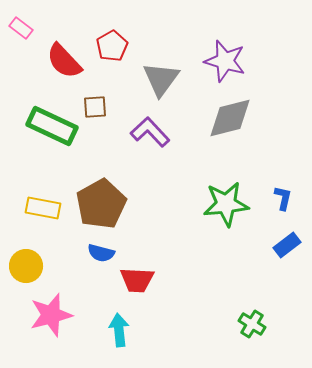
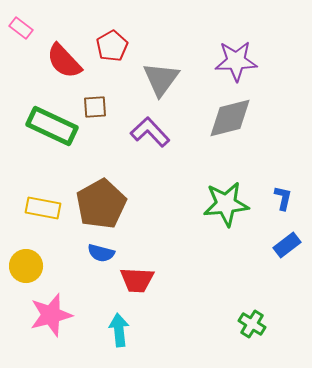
purple star: moved 11 px right; rotated 18 degrees counterclockwise
